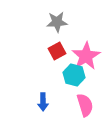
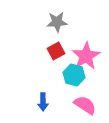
red square: moved 1 px left
pink semicircle: rotated 40 degrees counterclockwise
